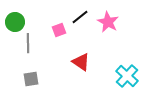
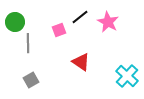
gray square: moved 1 px down; rotated 21 degrees counterclockwise
